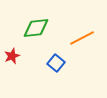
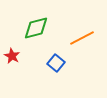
green diamond: rotated 8 degrees counterclockwise
red star: rotated 21 degrees counterclockwise
